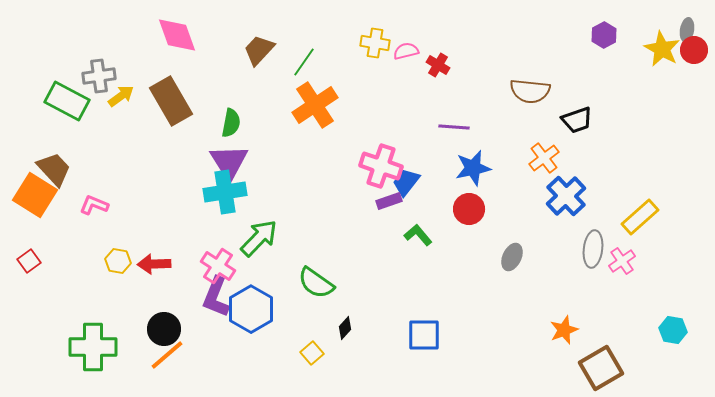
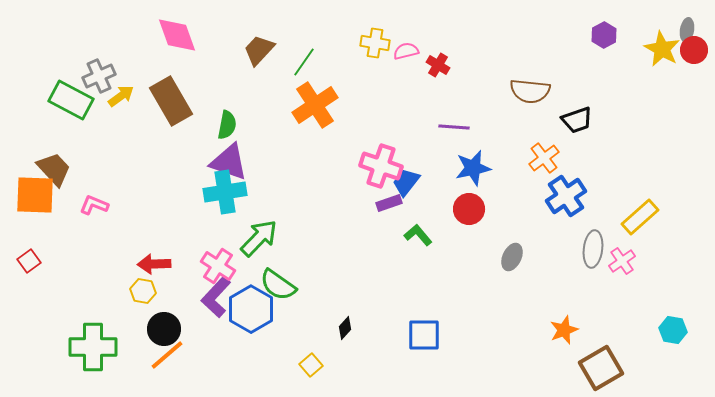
gray cross at (99, 76): rotated 16 degrees counterclockwise
green rectangle at (67, 101): moved 4 px right, 1 px up
green semicircle at (231, 123): moved 4 px left, 2 px down
purple triangle at (229, 162): rotated 39 degrees counterclockwise
orange square at (35, 195): rotated 30 degrees counterclockwise
blue cross at (566, 196): rotated 9 degrees clockwise
purple rectangle at (389, 201): moved 2 px down
yellow hexagon at (118, 261): moved 25 px right, 30 px down
green semicircle at (316, 283): moved 38 px left, 2 px down
purple L-shape at (216, 297): rotated 21 degrees clockwise
yellow square at (312, 353): moved 1 px left, 12 px down
